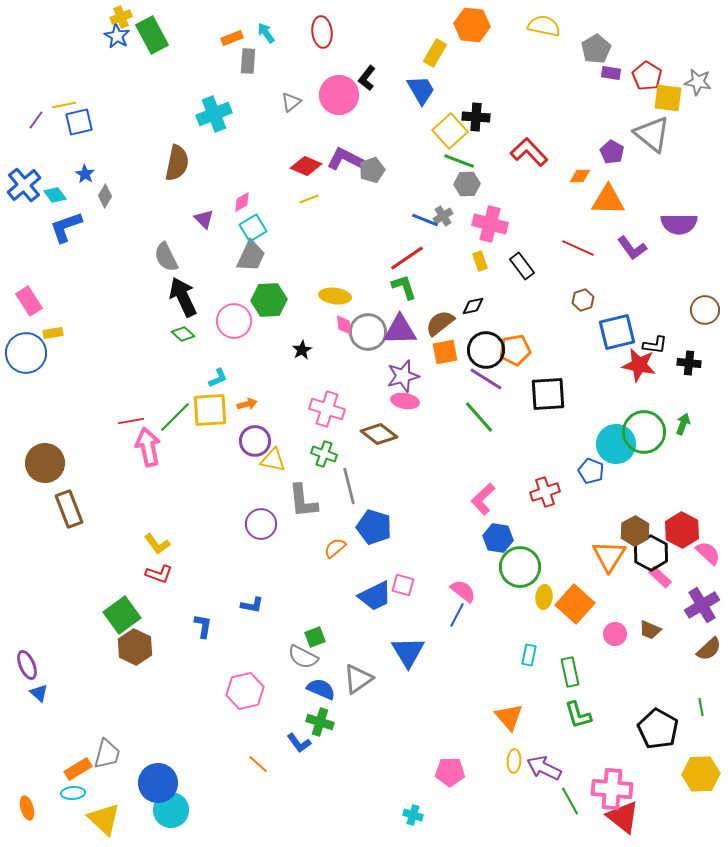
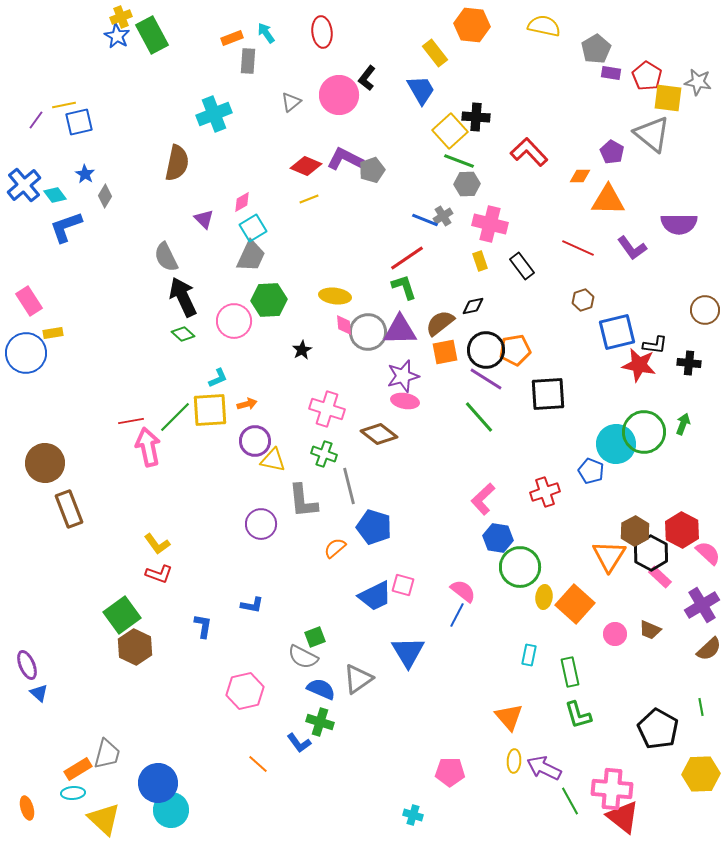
yellow rectangle at (435, 53): rotated 68 degrees counterclockwise
